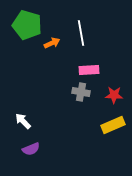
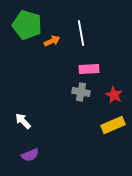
orange arrow: moved 2 px up
pink rectangle: moved 1 px up
red star: rotated 24 degrees clockwise
purple semicircle: moved 1 px left, 6 px down
